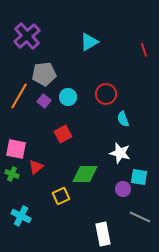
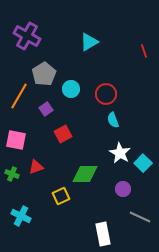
purple cross: rotated 20 degrees counterclockwise
red line: moved 1 px down
gray pentagon: rotated 25 degrees counterclockwise
cyan circle: moved 3 px right, 8 px up
purple square: moved 2 px right, 8 px down; rotated 16 degrees clockwise
cyan semicircle: moved 10 px left, 1 px down
pink square: moved 9 px up
white star: rotated 15 degrees clockwise
red triangle: rotated 21 degrees clockwise
cyan square: moved 4 px right, 14 px up; rotated 36 degrees clockwise
